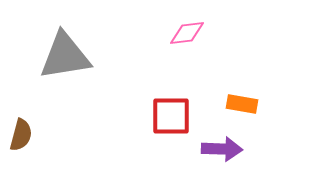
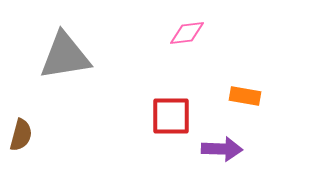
orange rectangle: moved 3 px right, 8 px up
